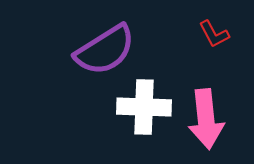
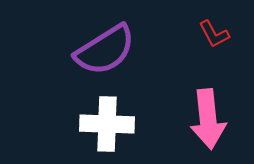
white cross: moved 37 px left, 17 px down
pink arrow: moved 2 px right
